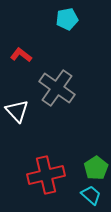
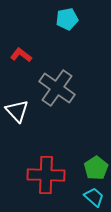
red cross: rotated 15 degrees clockwise
cyan trapezoid: moved 3 px right, 2 px down
